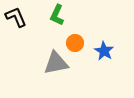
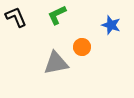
green L-shape: rotated 40 degrees clockwise
orange circle: moved 7 px right, 4 px down
blue star: moved 7 px right, 26 px up; rotated 12 degrees counterclockwise
